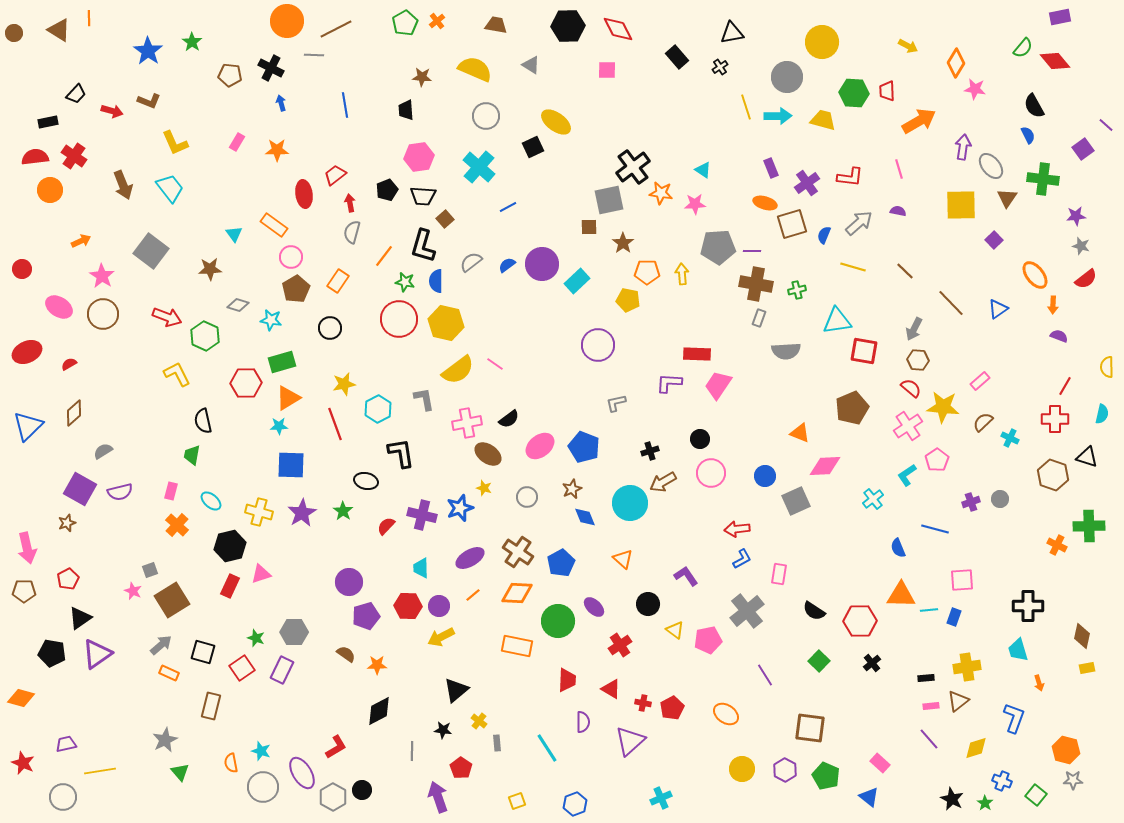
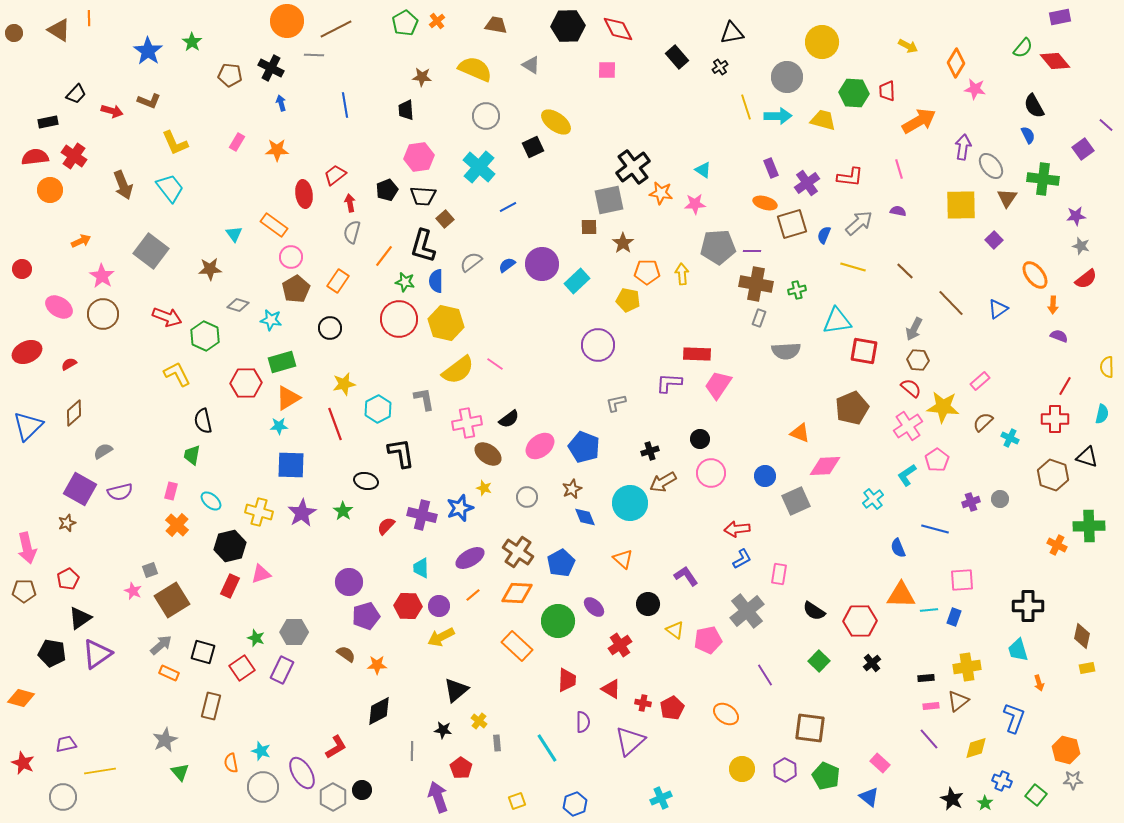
orange rectangle at (517, 646): rotated 32 degrees clockwise
